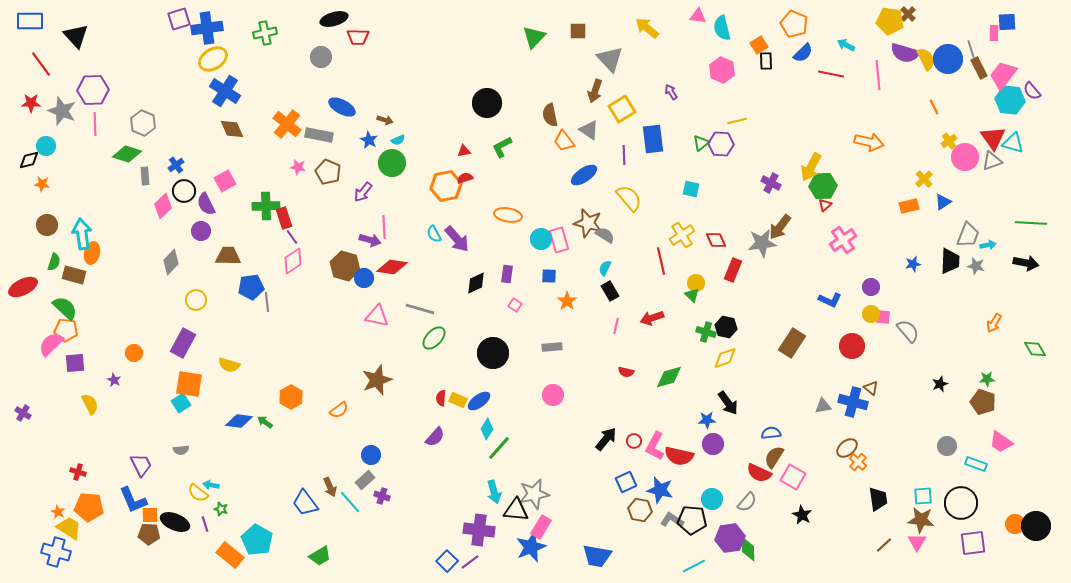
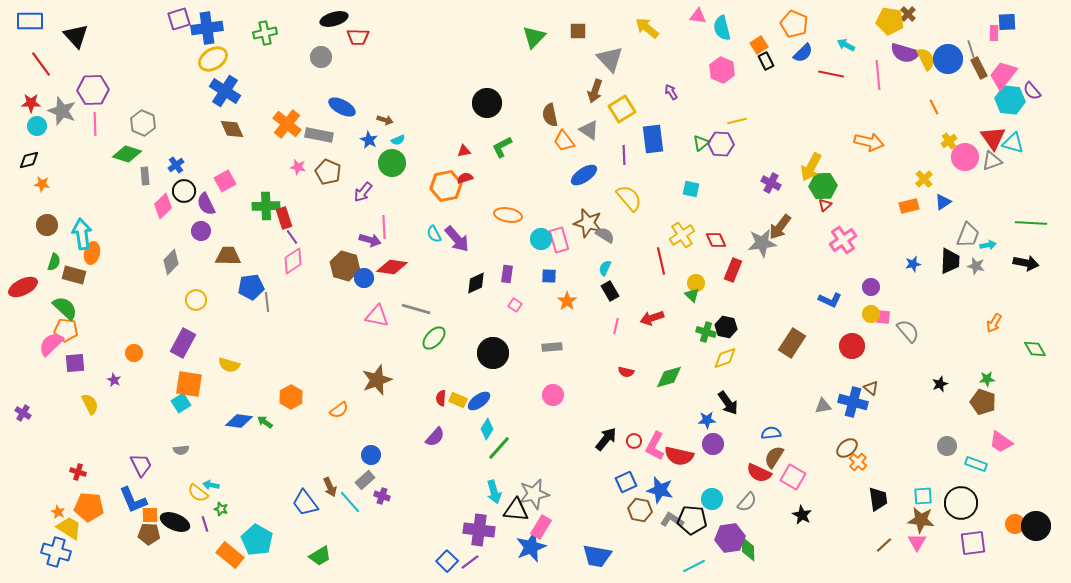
black rectangle at (766, 61): rotated 24 degrees counterclockwise
cyan circle at (46, 146): moved 9 px left, 20 px up
gray line at (420, 309): moved 4 px left
